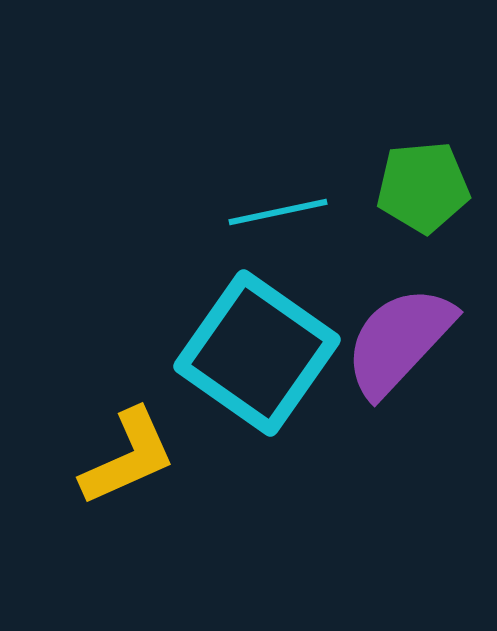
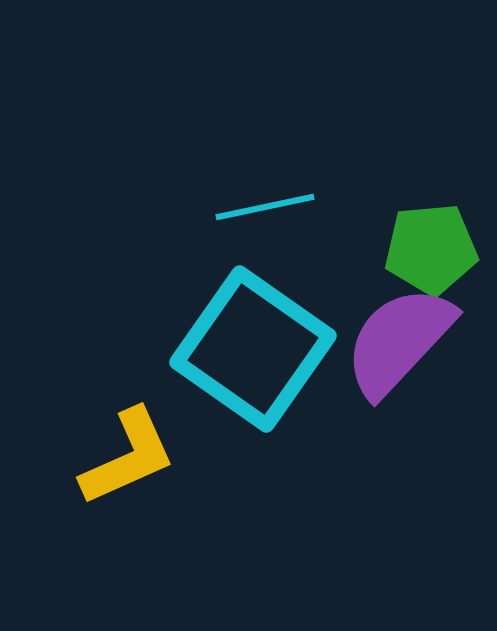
green pentagon: moved 8 px right, 62 px down
cyan line: moved 13 px left, 5 px up
cyan square: moved 4 px left, 4 px up
